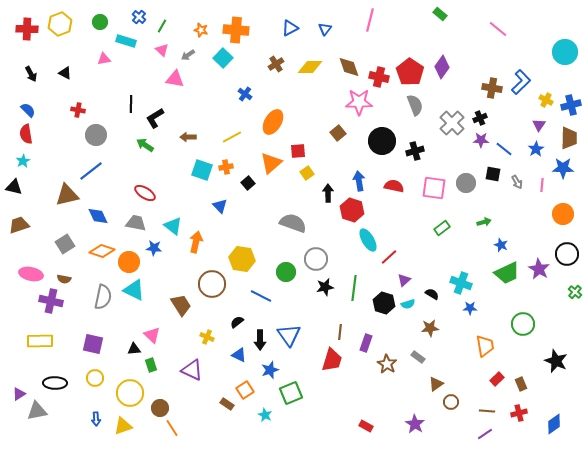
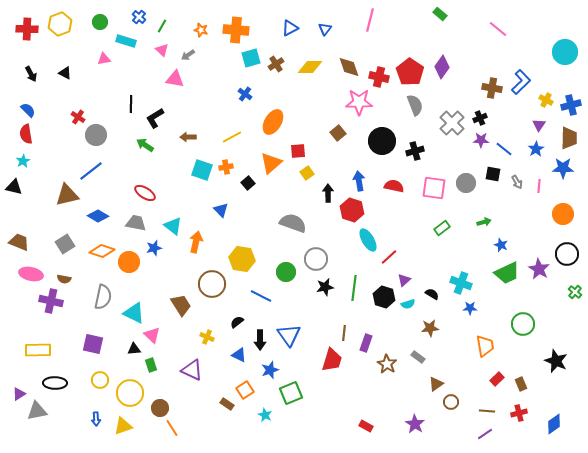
cyan square at (223, 58): moved 28 px right; rotated 30 degrees clockwise
red cross at (78, 110): moved 7 px down; rotated 24 degrees clockwise
pink line at (542, 185): moved 3 px left, 1 px down
blue triangle at (220, 206): moved 1 px right, 4 px down
blue diamond at (98, 216): rotated 35 degrees counterclockwise
brown trapezoid at (19, 225): moved 17 px down; rotated 40 degrees clockwise
blue star at (154, 248): rotated 21 degrees counterclockwise
cyan triangle at (134, 290): moved 23 px down
black hexagon at (384, 303): moved 6 px up
brown line at (340, 332): moved 4 px right, 1 px down
yellow rectangle at (40, 341): moved 2 px left, 9 px down
yellow circle at (95, 378): moved 5 px right, 2 px down
